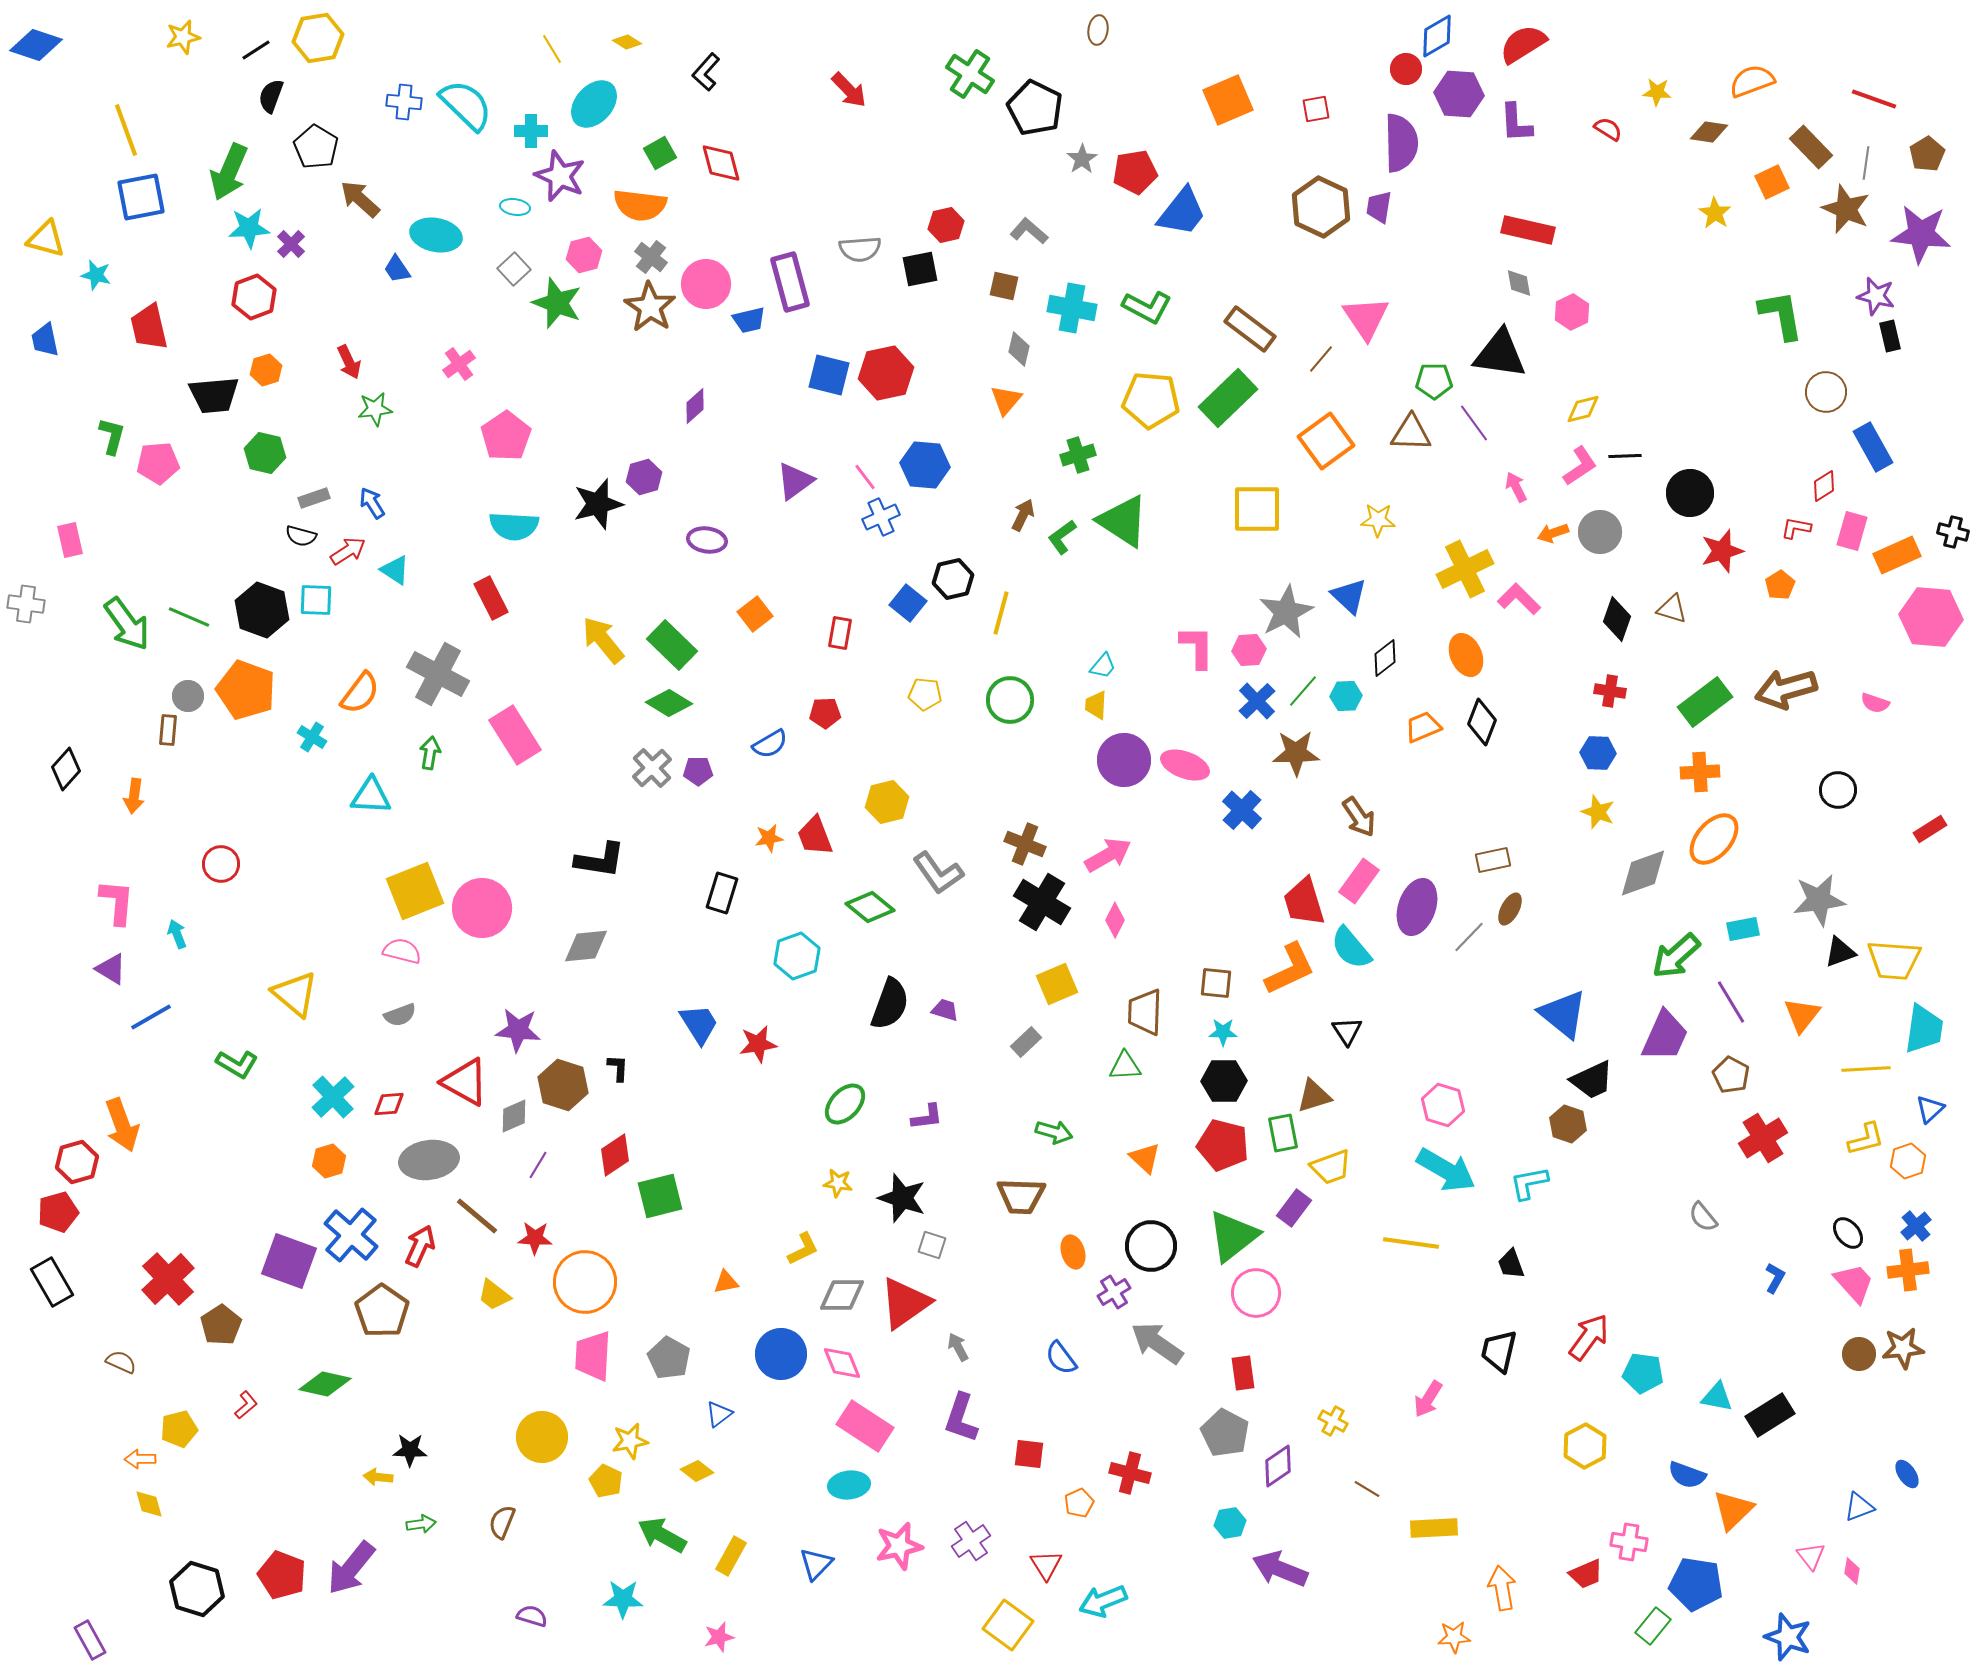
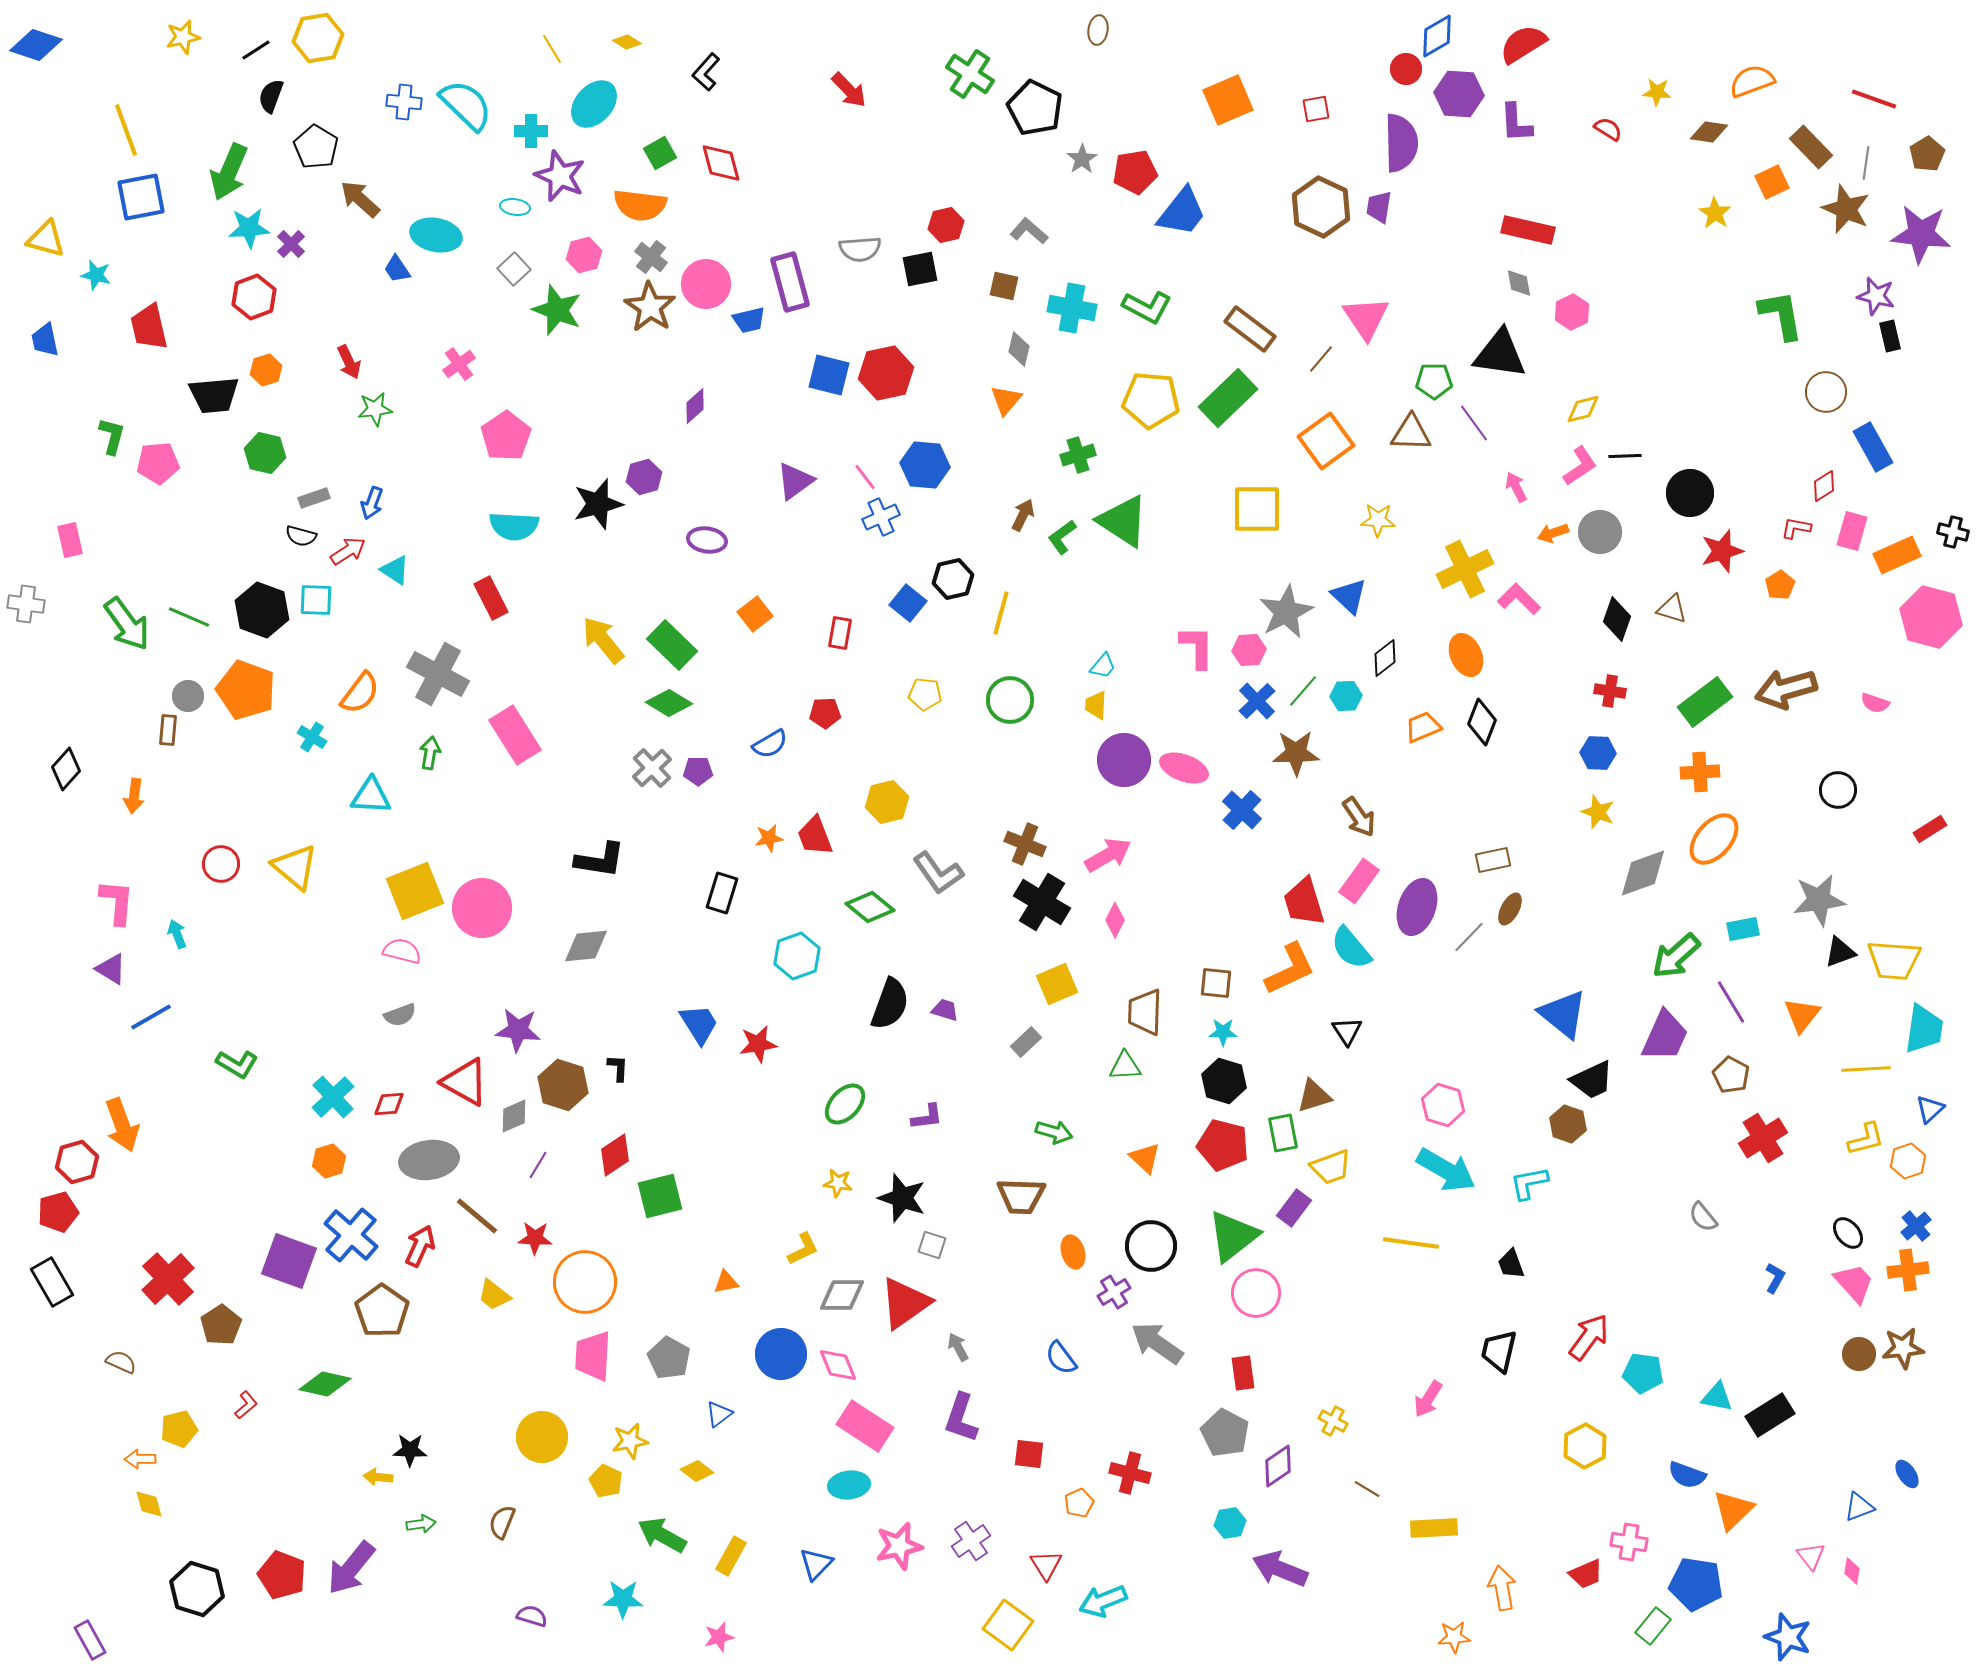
green star at (557, 303): moved 7 px down
blue arrow at (372, 503): rotated 128 degrees counterclockwise
pink hexagon at (1931, 617): rotated 10 degrees clockwise
pink ellipse at (1185, 765): moved 1 px left, 3 px down
yellow triangle at (295, 994): moved 127 px up
black hexagon at (1224, 1081): rotated 18 degrees clockwise
pink diamond at (842, 1363): moved 4 px left, 2 px down
